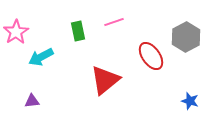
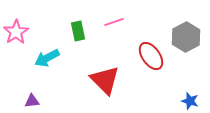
cyan arrow: moved 6 px right, 1 px down
red triangle: rotated 36 degrees counterclockwise
